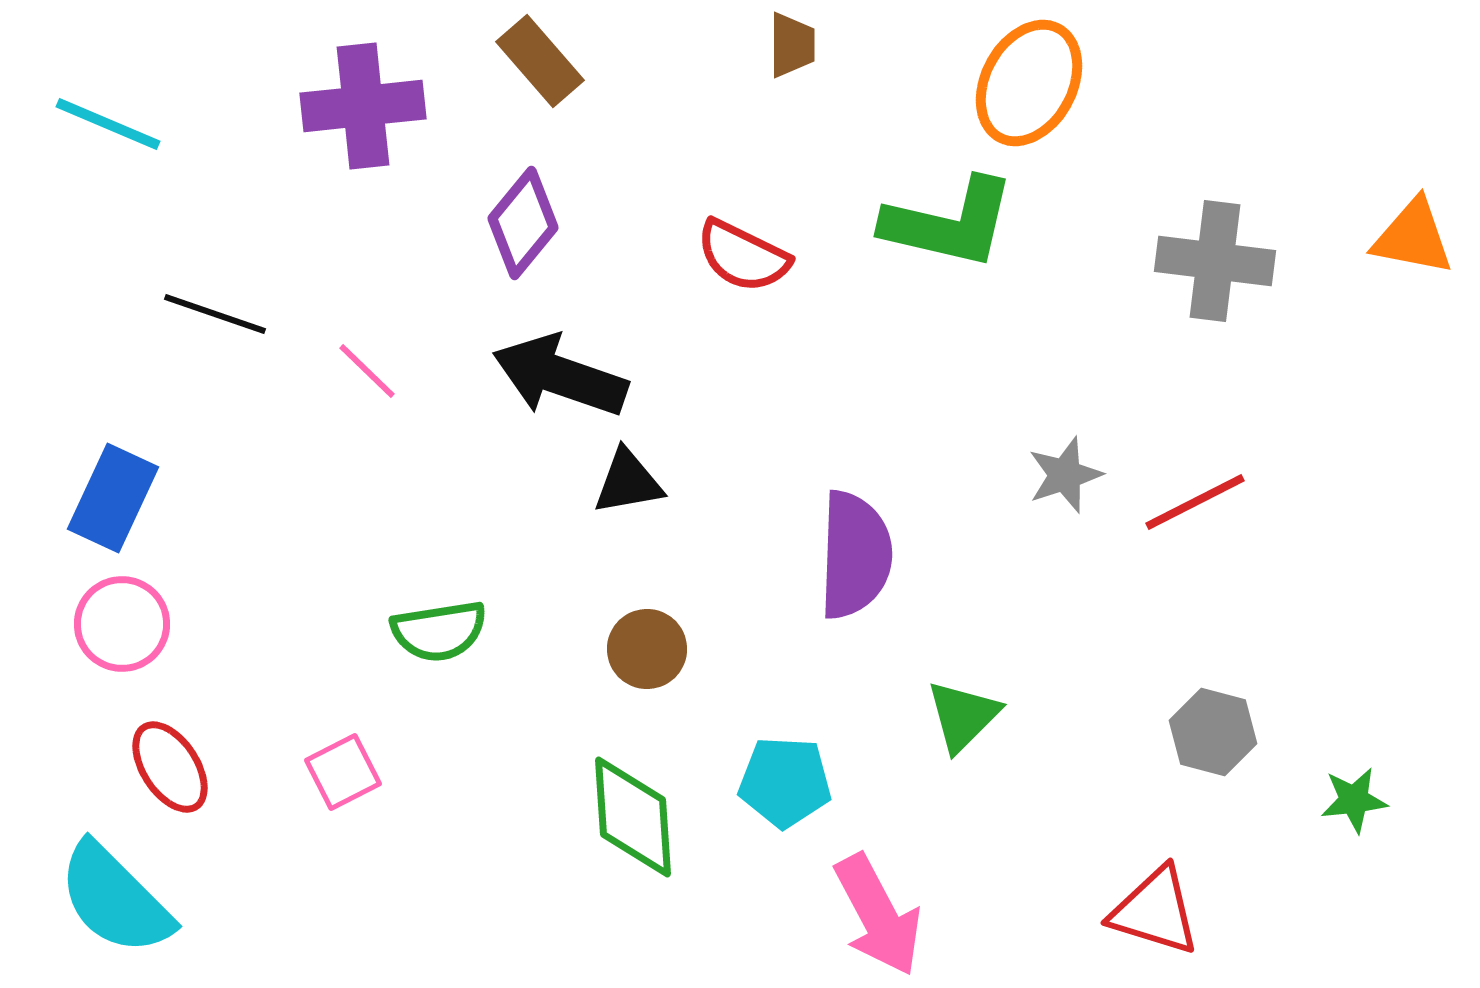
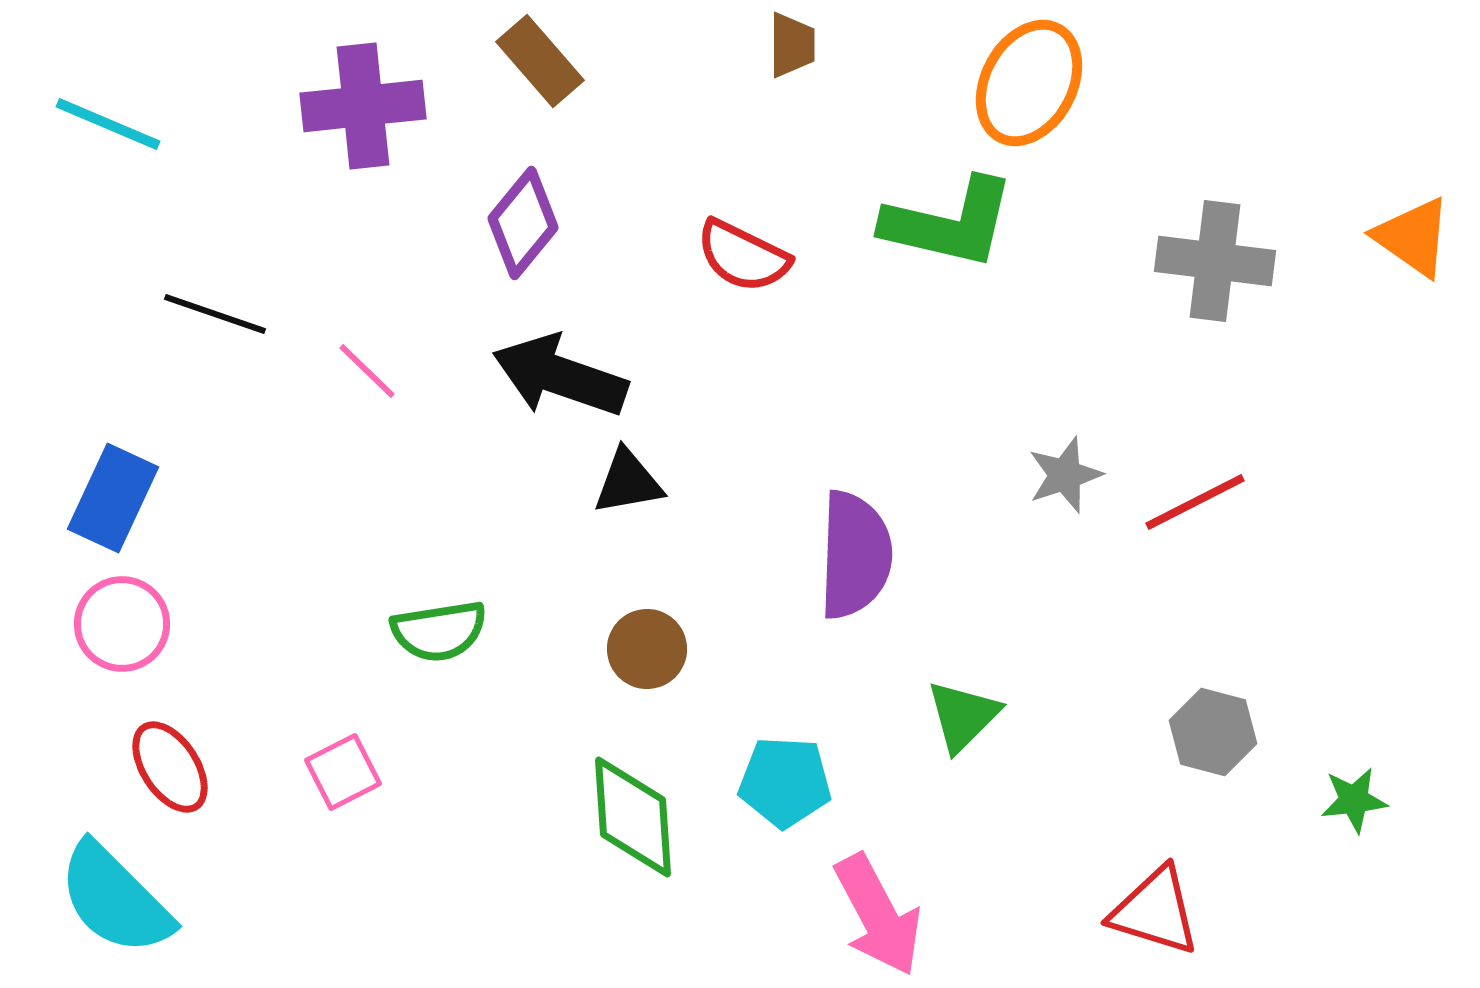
orange triangle: rotated 24 degrees clockwise
